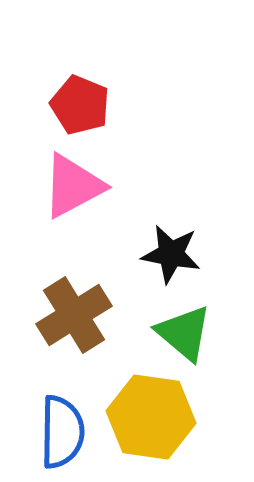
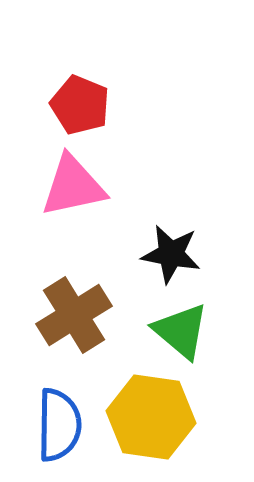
pink triangle: rotated 16 degrees clockwise
green triangle: moved 3 px left, 2 px up
blue semicircle: moved 3 px left, 7 px up
